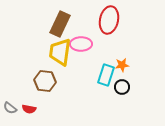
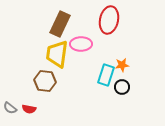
yellow trapezoid: moved 3 px left, 2 px down
